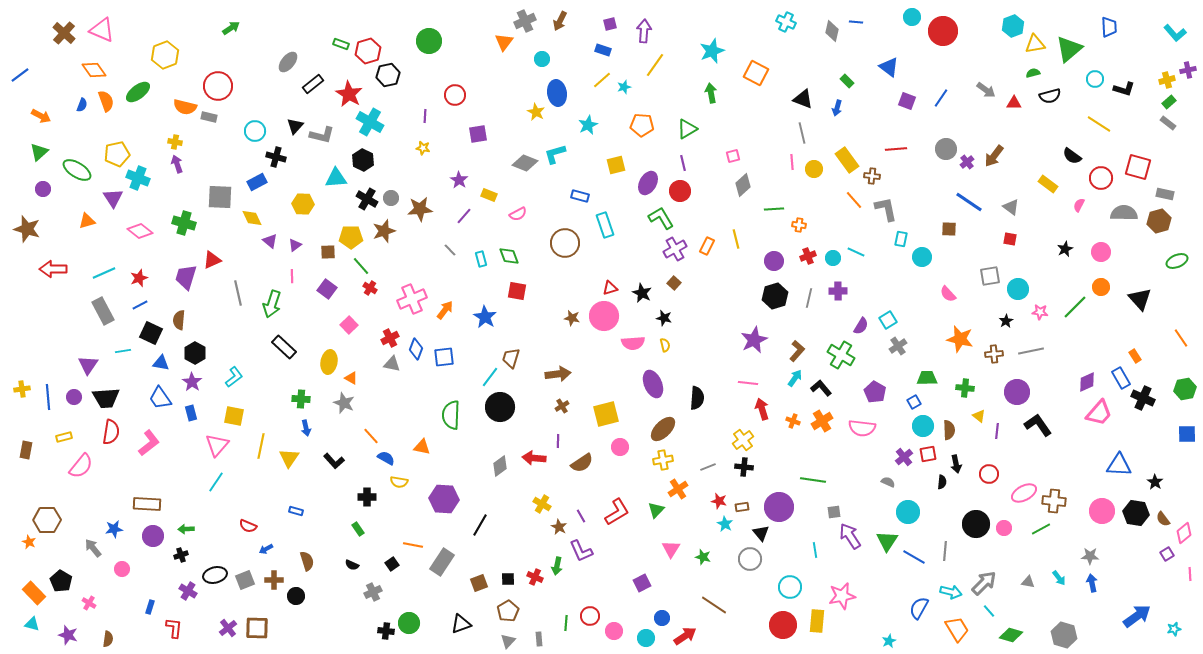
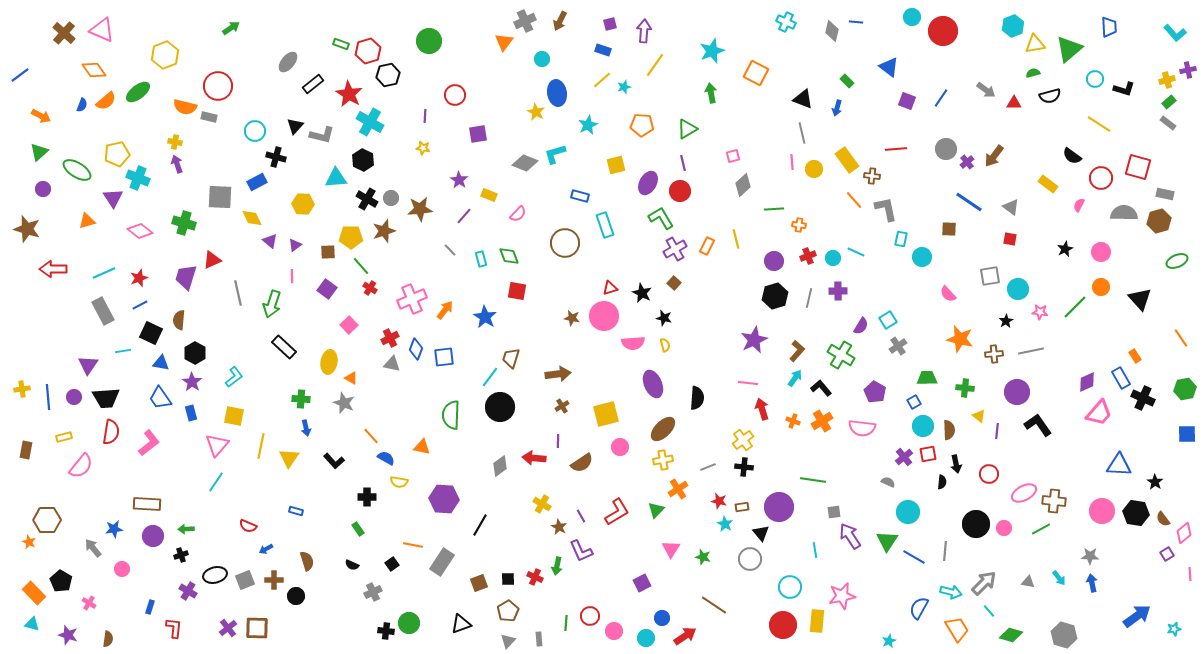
orange semicircle at (106, 101): rotated 70 degrees clockwise
pink semicircle at (518, 214): rotated 18 degrees counterclockwise
